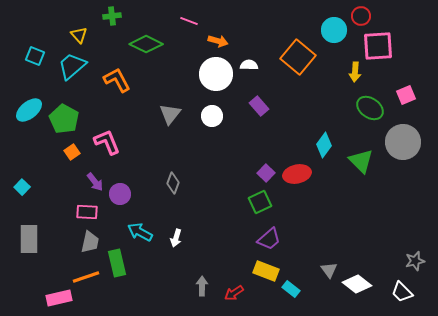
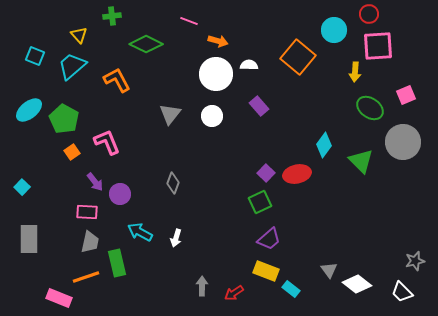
red circle at (361, 16): moved 8 px right, 2 px up
pink rectangle at (59, 298): rotated 35 degrees clockwise
